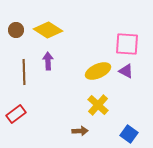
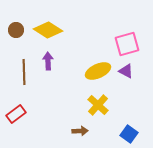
pink square: rotated 20 degrees counterclockwise
